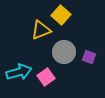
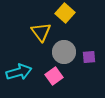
yellow square: moved 4 px right, 2 px up
yellow triangle: moved 2 px down; rotated 45 degrees counterclockwise
purple square: rotated 24 degrees counterclockwise
pink square: moved 8 px right, 1 px up
